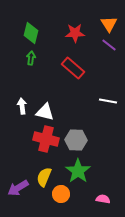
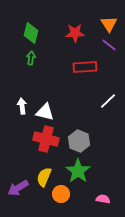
red rectangle: moved 12 px right, 1 px up; rotated 45 degrees counterclockwise
white line: rotated 54 degrees counterclockwise
gray hexagon: moved 3 px right, 1 px down; rotated 20 degrees clockwise
